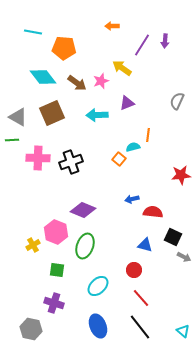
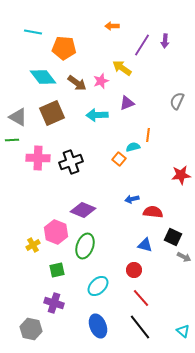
green square: rotated 21 degrees counterclockwise
